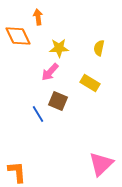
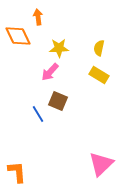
yellow rectangle: moved 9 px right, 8 px up
